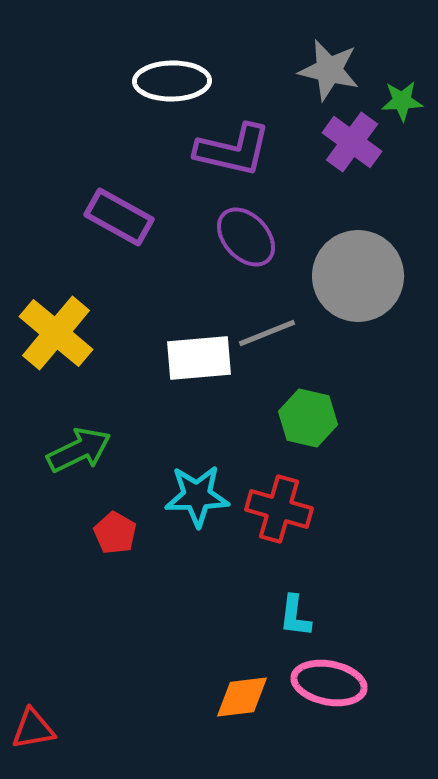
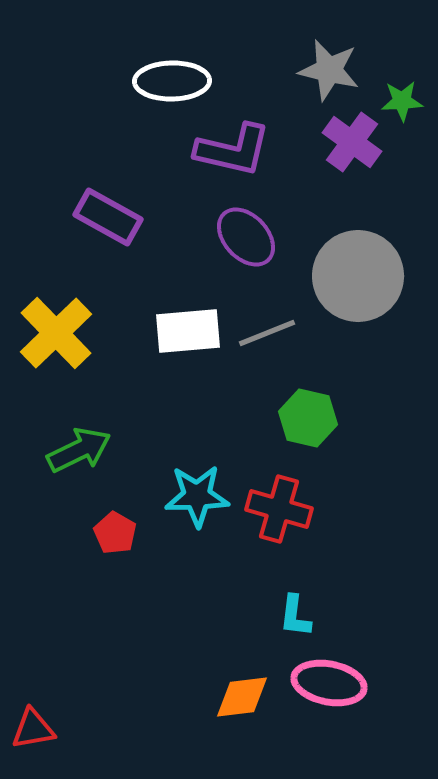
purple rectangle: moved 11 px left
yellow cross: rotated 6 degrees clockwise
white rectangle: moved 11 px left, 27 px up
